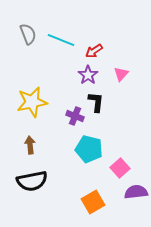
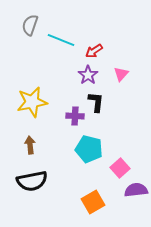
gray semicircle: moved 2 px right, 9 px up; rotated 140 degrees counterclockwise
purple cross: rotated 18 degrees counterclockwise
purple semicircle: moved 2 px up
